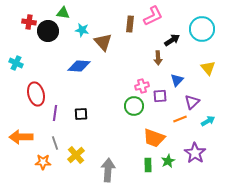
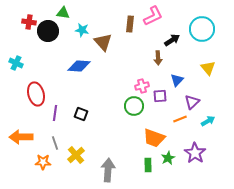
black square: rotated 24 degrees clockwise
green star: moved 3 px up
